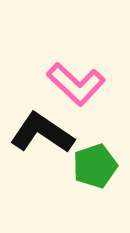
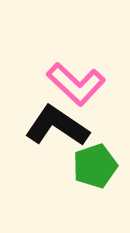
black L-shape: moved 15 px right, 7 px up
